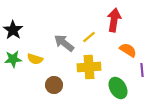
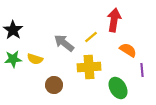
yellow line: moved 2 px right
